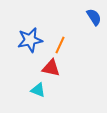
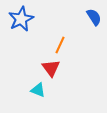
blue star: moved 9 px left, 21 px up; rotated 15 degrees counterclockwise
red triangle: rotated 42 degrees clockwise
